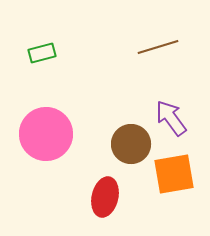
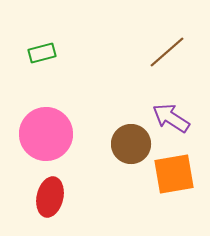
brown line: moved 9 px right, 5 px down; rotated 24 degrees counterclockwise
purple arrow: rotated 21 degrees counterclockwise
red ellipse: moved 55 px left
